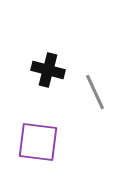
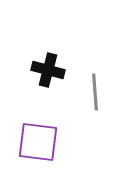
gray line: rotated 21 degrees clockwise
